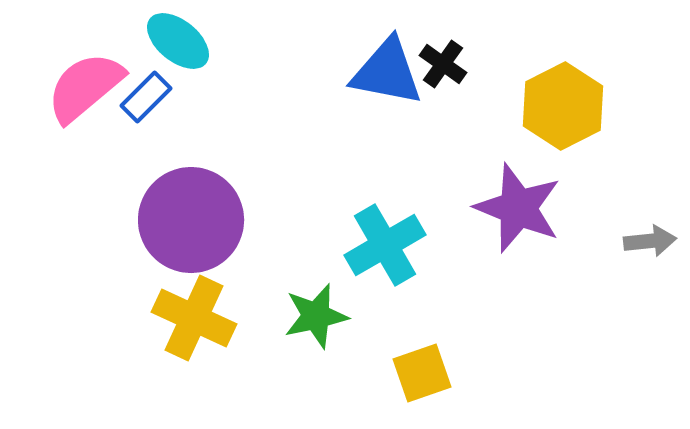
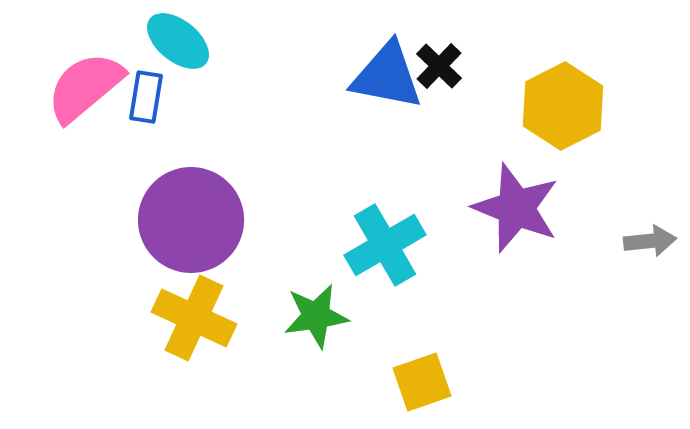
black cross: moved 4 px left, 2 px down; rotated 9 degrees clockwise
blue triangle: moved 4 px down
blue rectangle: rotated 36 degrees counterclockwise
purple star: moved 2 px left
green star: rotated 4 degrees clockwise
yellow square: moved 9 px down
